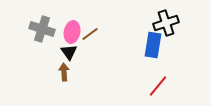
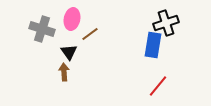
pink ellipse: moved 13 px up
